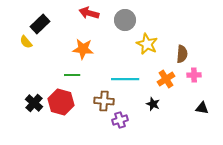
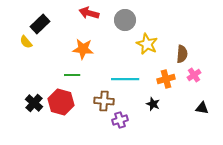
pink cross: rotated 32 degrees counterclockwise
orange cross: rotated 18 degrees clockwise
